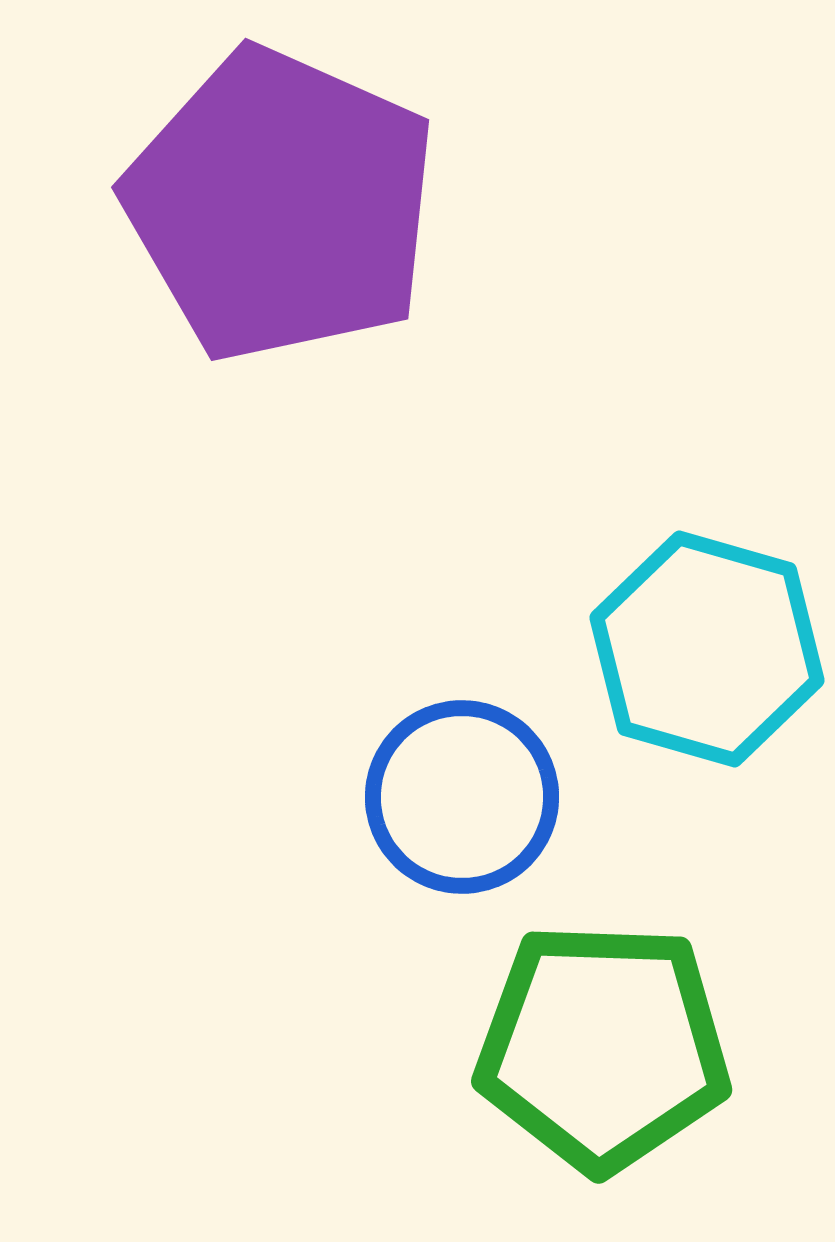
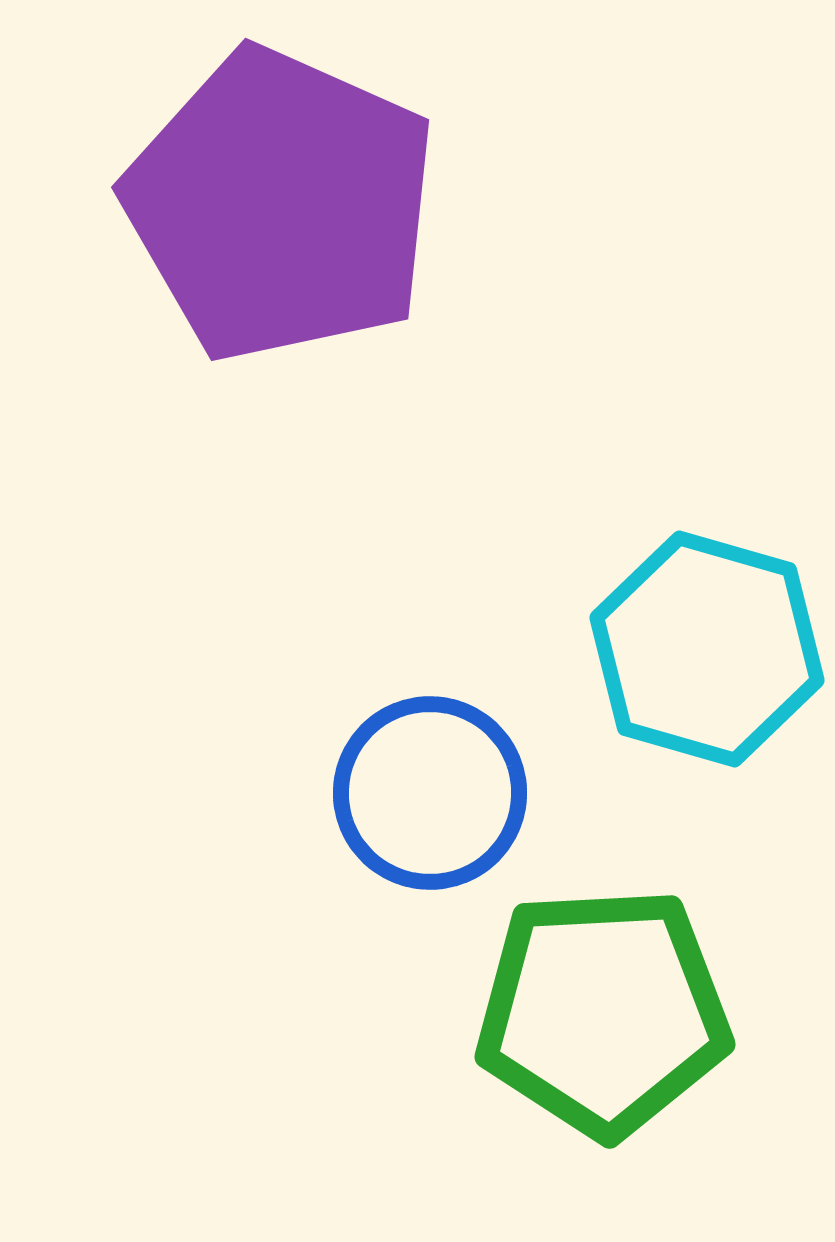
blue circle: moved 32 px left, 4 px up
green pentagon: moved 35 px up; rotated 5 degrees counterclockwise
